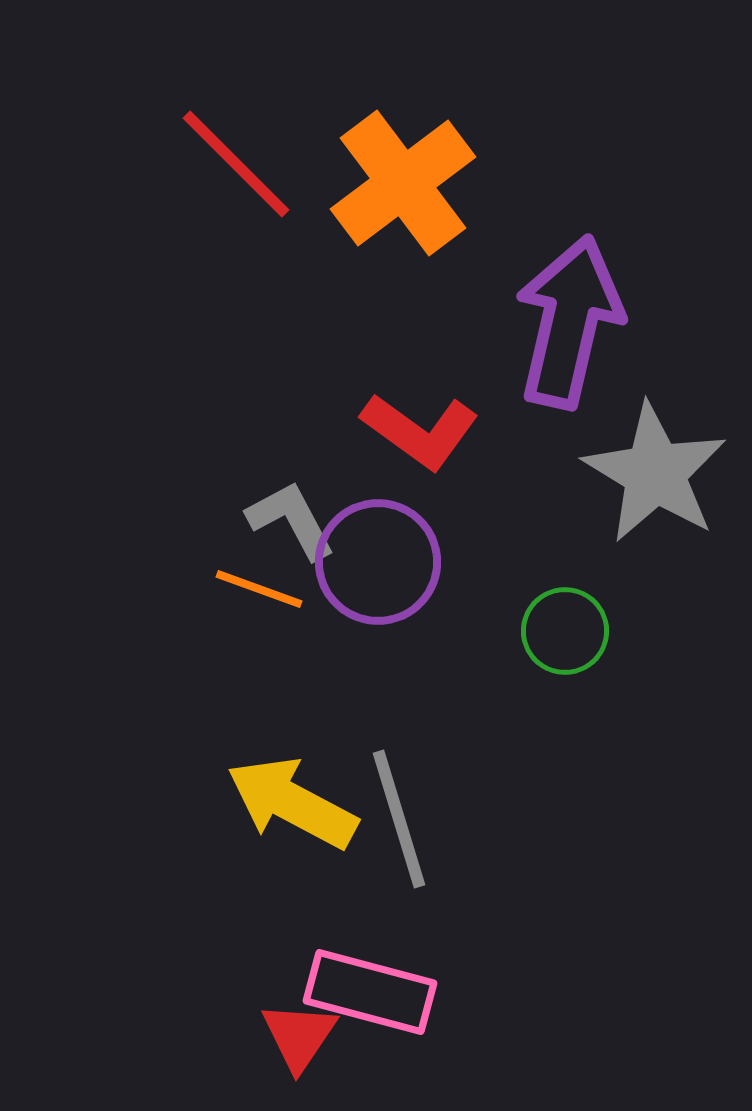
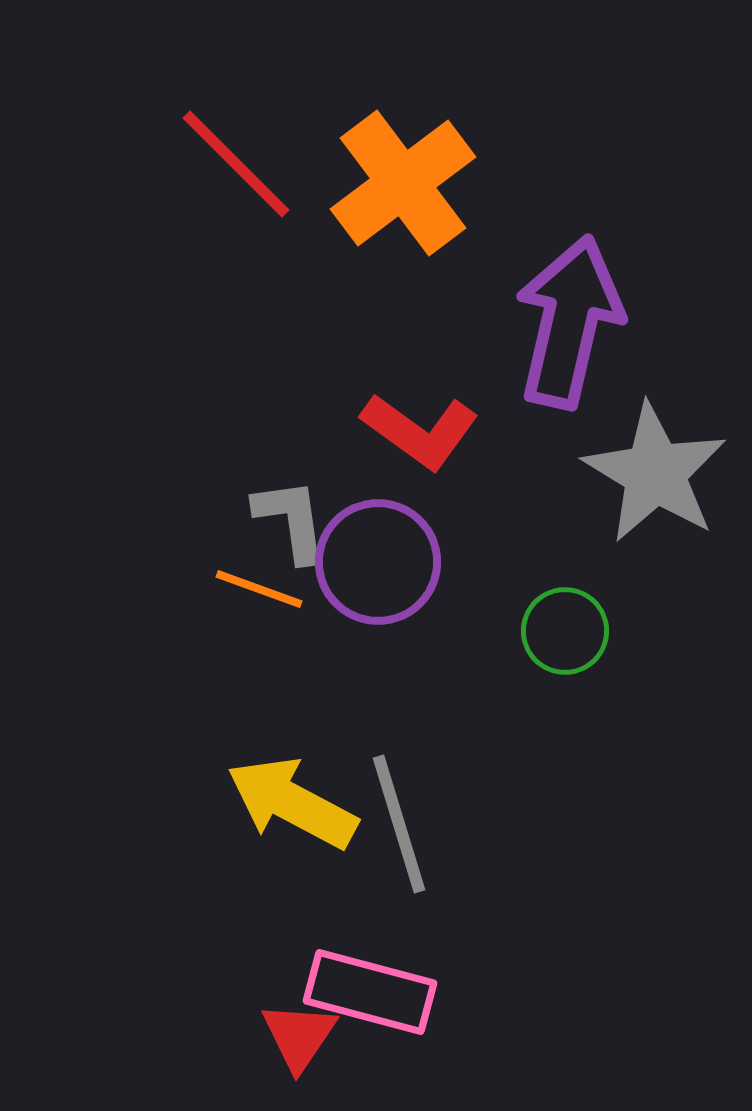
gray L-shape: rotated 20 degrees clockwise
gray line: moved 5 px down
